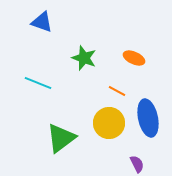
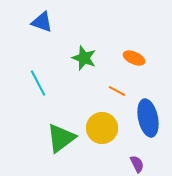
cyan line: rotated 40 degrees clockwise
yellow circle: moved 7 px left, 5 px down
